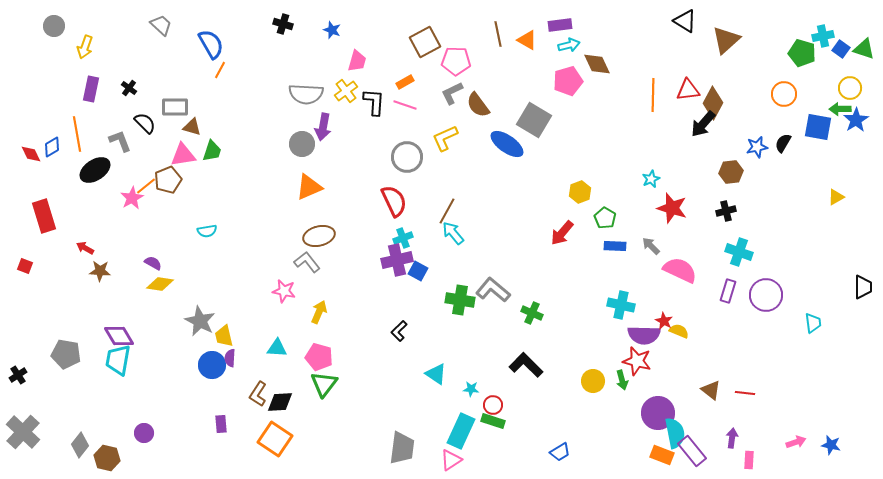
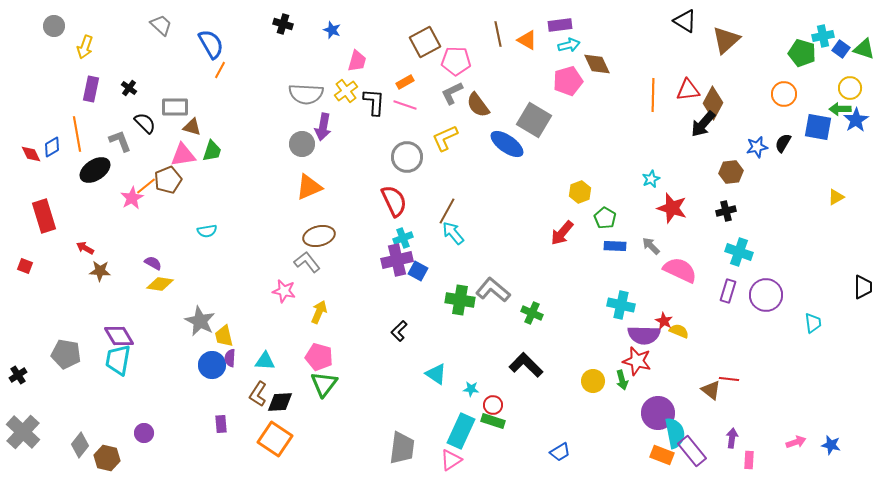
cyan triangle at (277, 348): moved 12 px left, 13 px down
red line at (745, 393): moved 16 px left, 14 px up
